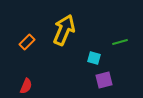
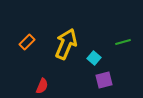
yellow arrow: moved 2 px right, 14 px down
green line: moved 3 px right
cyan square: rotated 24 degrees clockwise
red semicircle: moved 16 px right
